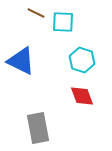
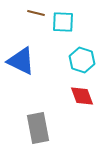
brown line: rotated 12 degrees counterclockwise
